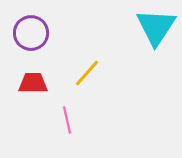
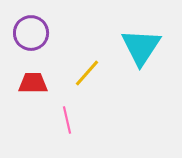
cyan triangle: moved 15 px left, 20 px down
